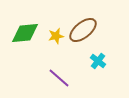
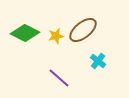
green diamond: rotated 32 degrees clockwise
